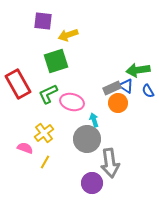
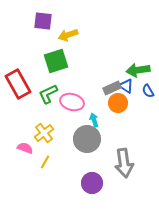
gray arrow: moved 14 px right
